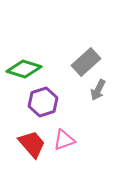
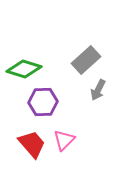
gray rectangle: moved 2 px up
purple hexagon: rotated 16 degrees clockwise
pink triangle: rotated 25 degrees counterclockwise
